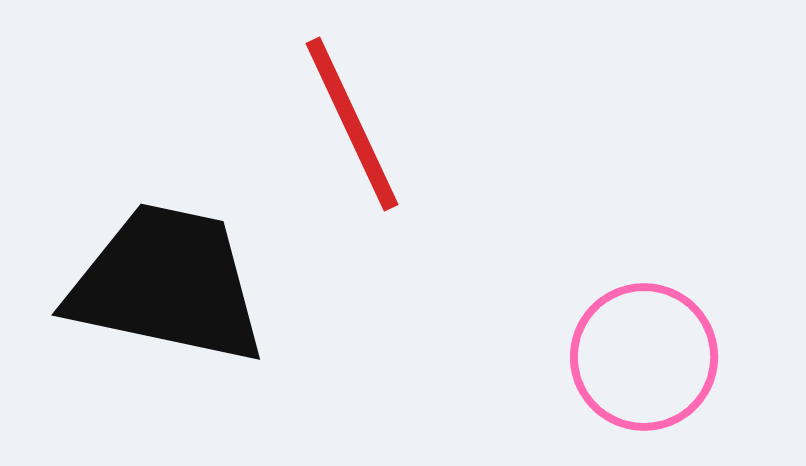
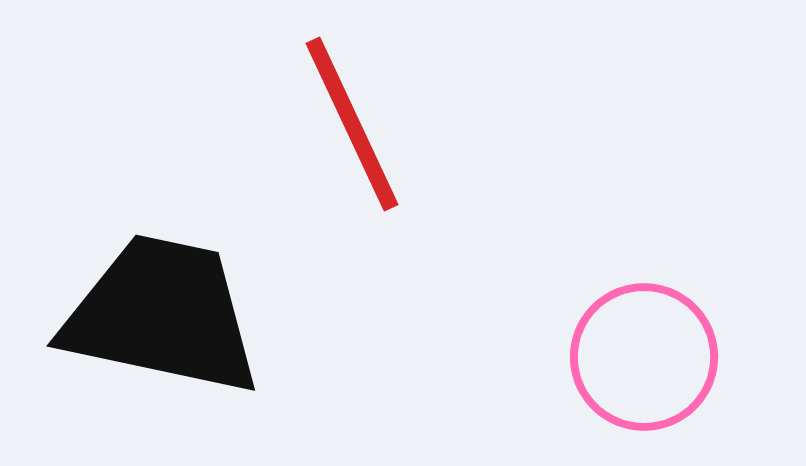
black trapezoid: moved 5 px left, 31 px down
